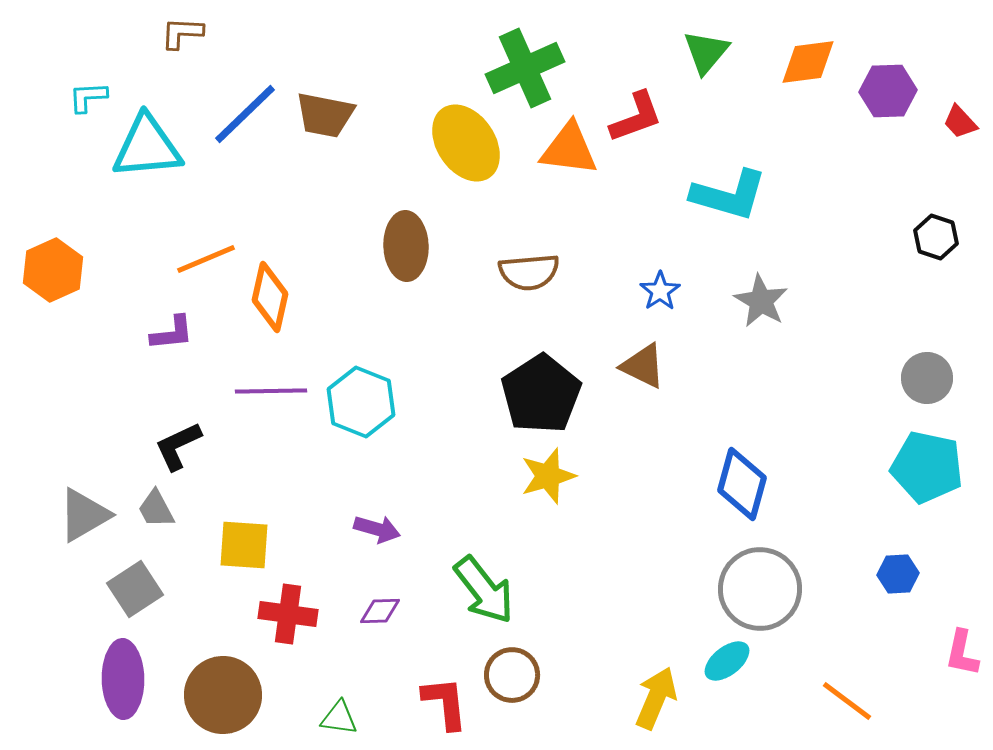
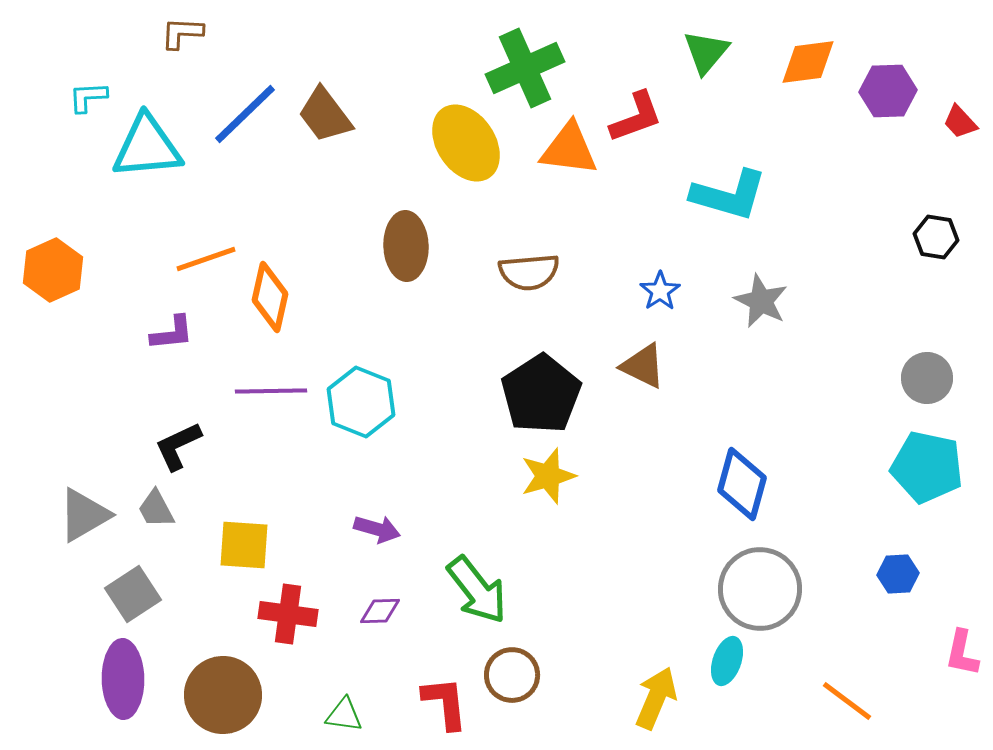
brown trapezoid at (325, 115): rotated 42 degrees clockwise
black hexagon at (936, 237): rotated 9 degrees counterclockwise
orange line at (206, 259): rotated 4 degrees clockwise
gray star at (761, 301): rotated 4 degrees counterclockwise
gray square at (135, 589): moved 2 px left, 5 px down
green arrow at (484, 590): moved 7 px left
cyan ellipse at (727, 661): rotated 33 degrees counterclockwise
green triangle at (339, 718): moved 5 px right, 3 px up
